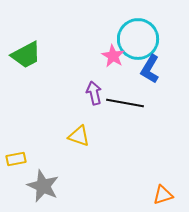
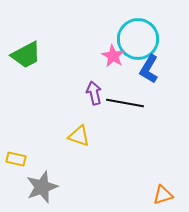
blue L-shape: moved 1 px left
yellow rectangle: rotated 24 degrees clockwise
gray star: moved 1 px left, 1 px down; rotated 28 degrees clockwise
